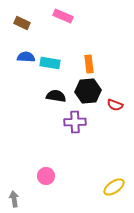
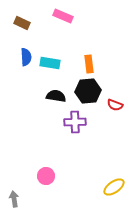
blue semicircle: rotated 84 degrees clockwise
